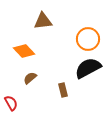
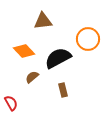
black semicircle: moved 30 px left, 10 px up
brown semicircle: moved 2 px right, 1 px up
